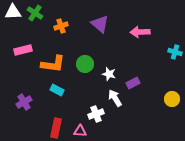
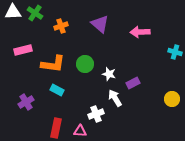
purple cross: moved 2 px right
